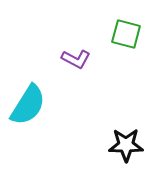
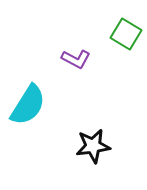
green square: rotated 16 degrees clockwise
black star: moved 33 px left, 1 px down; rotated 8 degrees counterclockwise
